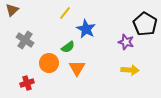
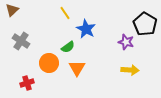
yellow line: rotated 72 degrees counterclockwise
gray cross: moved 4 px left, 1 px down
